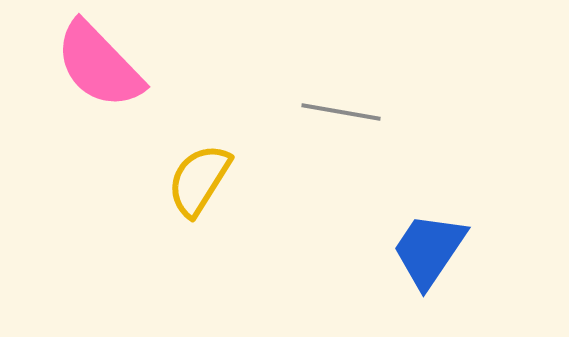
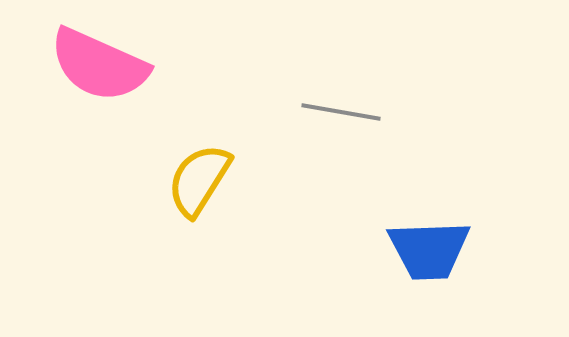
pink semicircle: rotated 22 degrees counterclockwise
blue trapezoid: rotated 126 degrees counterclockwise
